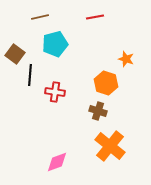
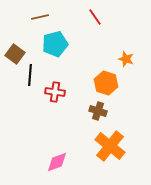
red line: rotated 66 degrees clockwise
